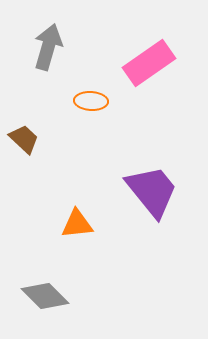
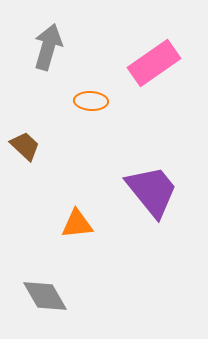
pink rectangle: moved 5 px right
brown trapezoid: moved 1 px right, 7 px down
gray diamond: rotated 15 degrees clockwise
